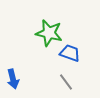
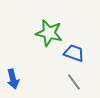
blue trapezoid: moved 4 px right
gray line: moved 8 px right
